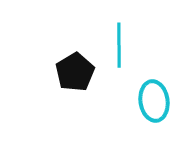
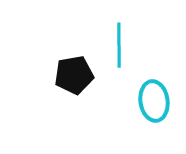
black pentagon: moved 1 px left, 3 px down; rotated 21 degrees clockwise
